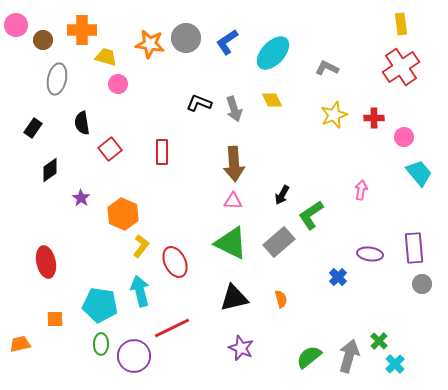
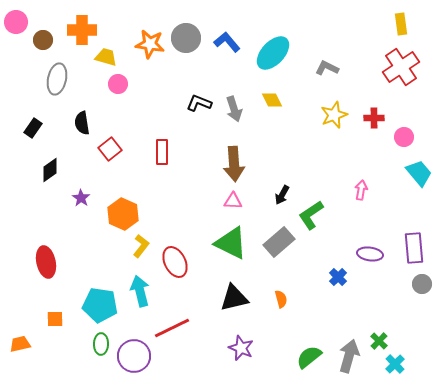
pink circle at (16, 25): moved 3 px up
blue L-shape at (227, 42): rotated 84 degrees clockwise
